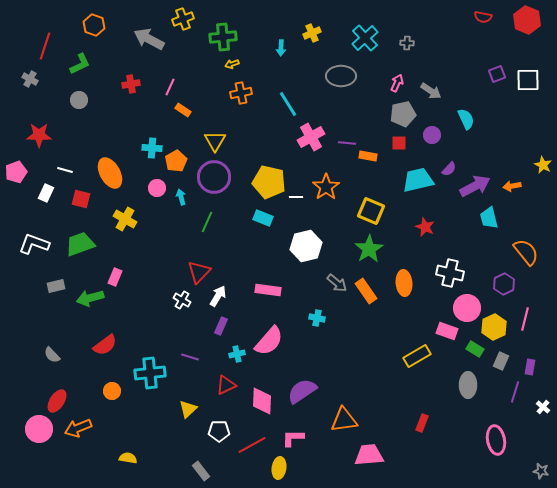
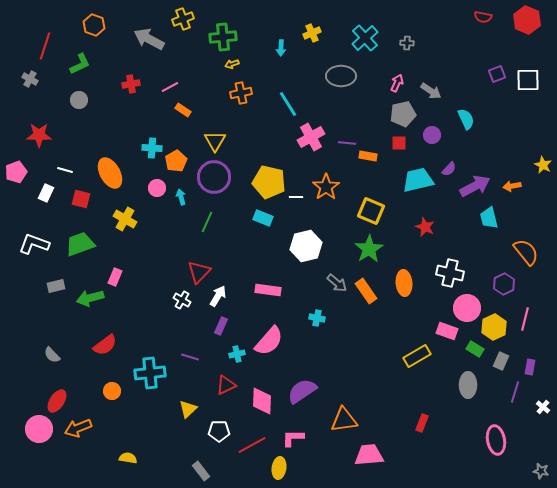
pink line at (170, 87): rotated 36 degrees clockwise
